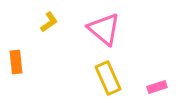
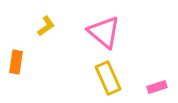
yellow L-shape: moved 3 px left, 4 px down
pink triangle: moved 3 px down
orange rectangle: rotated 15 degrees clockwise
